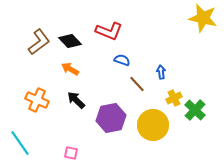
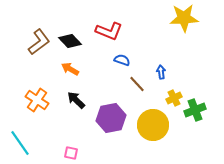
yellow star: moved 19 px left; rotated 16 degrees counterclockwise
orange cross: rotated 10 degrees clockwise
green cross: rotated 25 degrees clockwise
